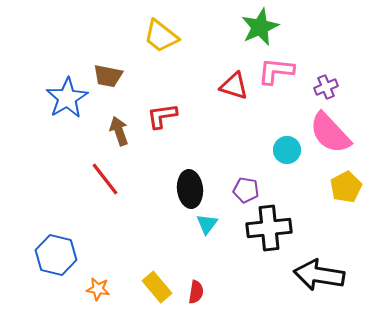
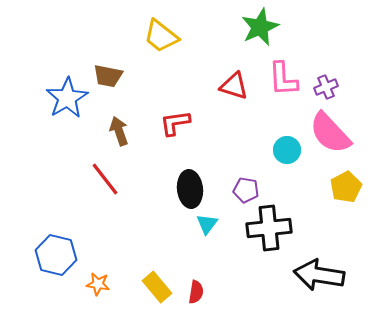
pink L-shape: moved 7 px right, 8 px down; rotated 99 degrees counterclockwise
red L-shape: moved 13 px right, 7 px down
orange star: moved 5 px up
